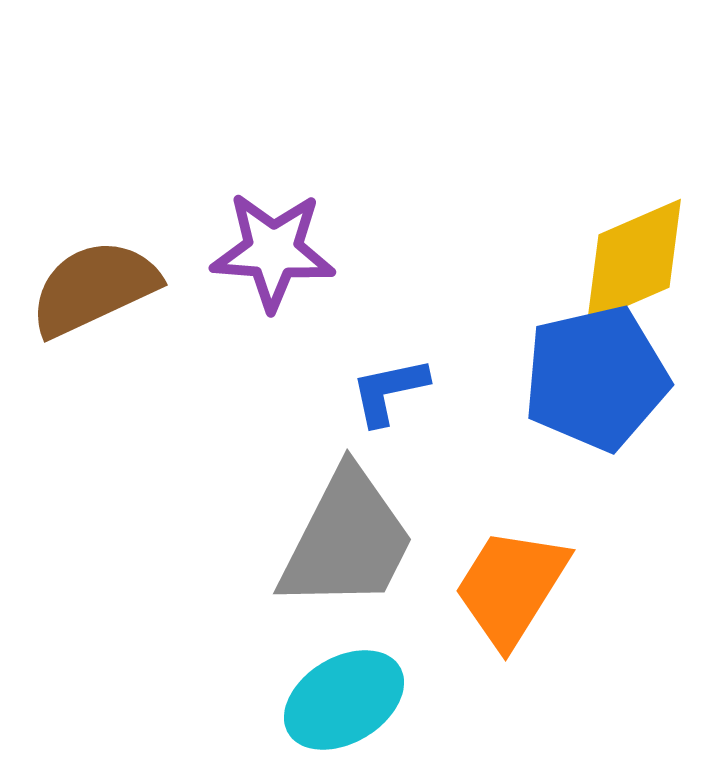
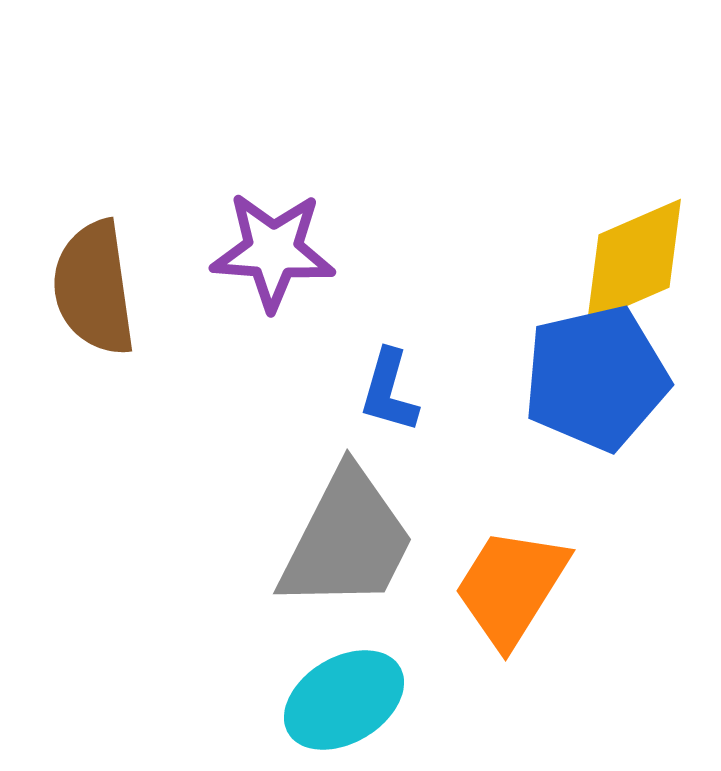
brown semicircle: rotated 73 degrees counterclockwise
blue L-shape: rotated 62 degrees counterclockwise
